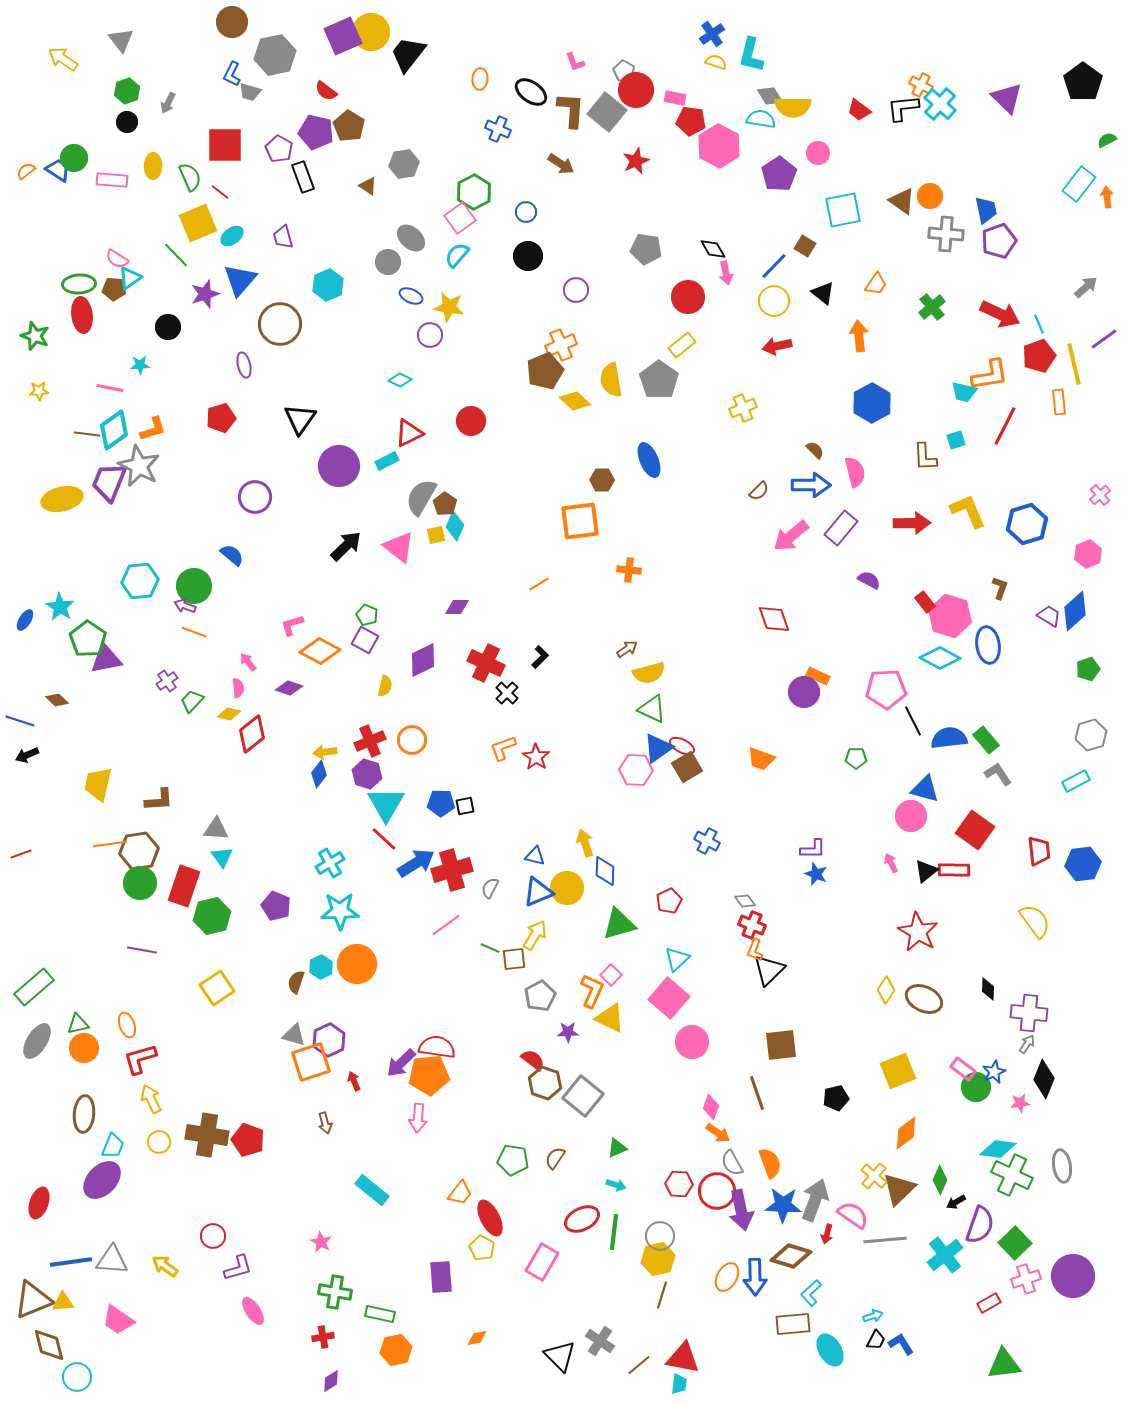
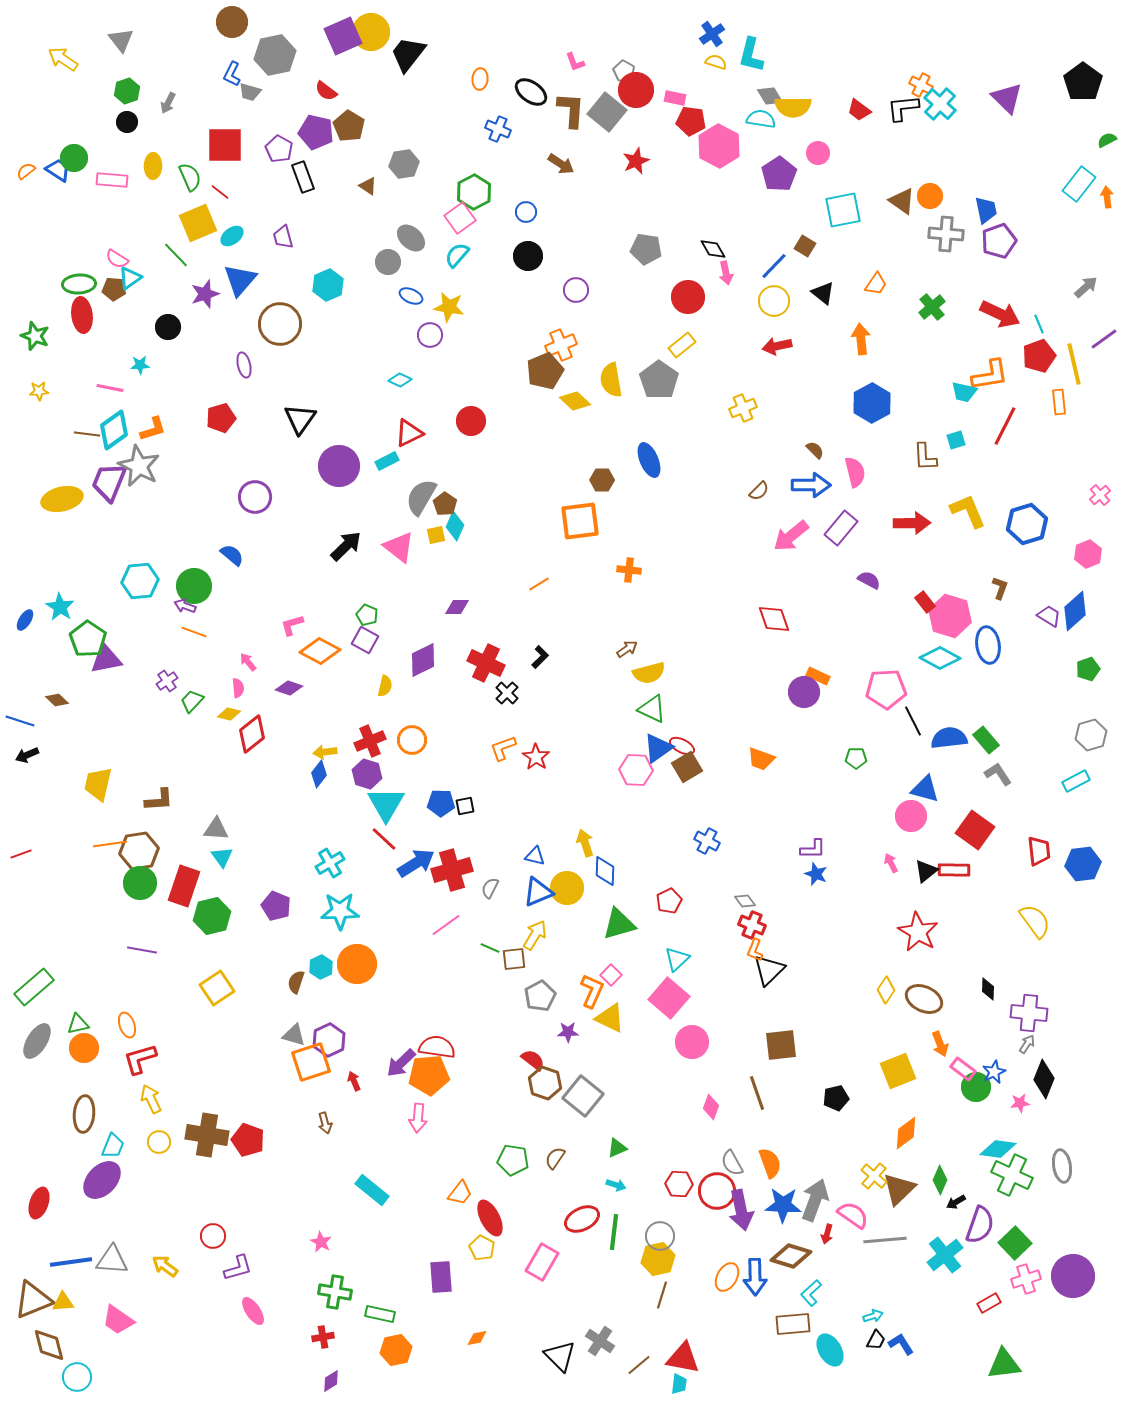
orange arrow at (859, 336): moved 2 px right, 3 px down
orange arrow at (718, 1133): moved 222 px right, 89 px up; rotated 35 degrees clockwise
